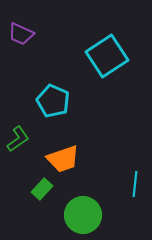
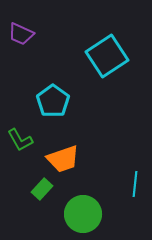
cyan pentagon: rotated 12 degrees clockwise
green L-shape: moved 2 px right, 1 px down; rotated 96 degrees clockwise
green circle: moved 1 px up
